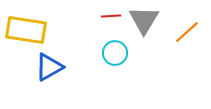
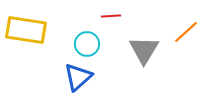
gray triangle: moved 30 px down
orange line: moved 1 px left
cyan circle: moved 28 px left, 9 px up
blue triangle: moved 29 px right, 10 px down; rotated 12 degrees counterclockwise
